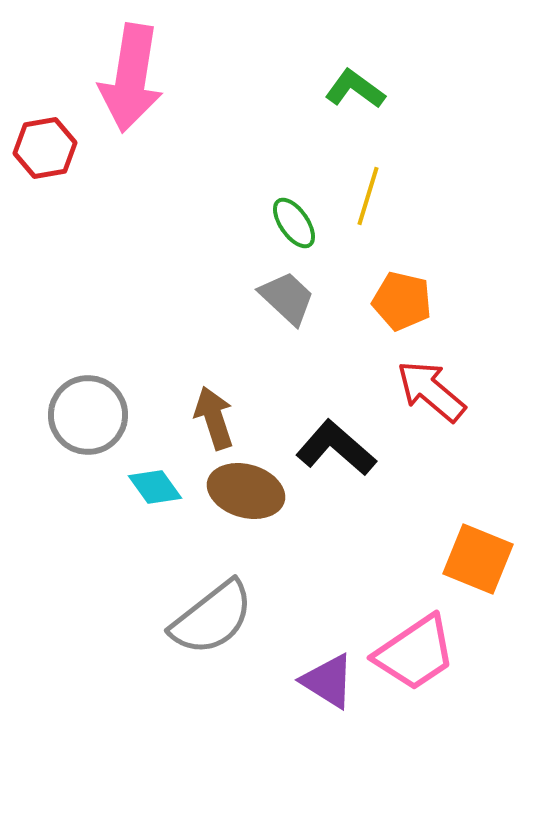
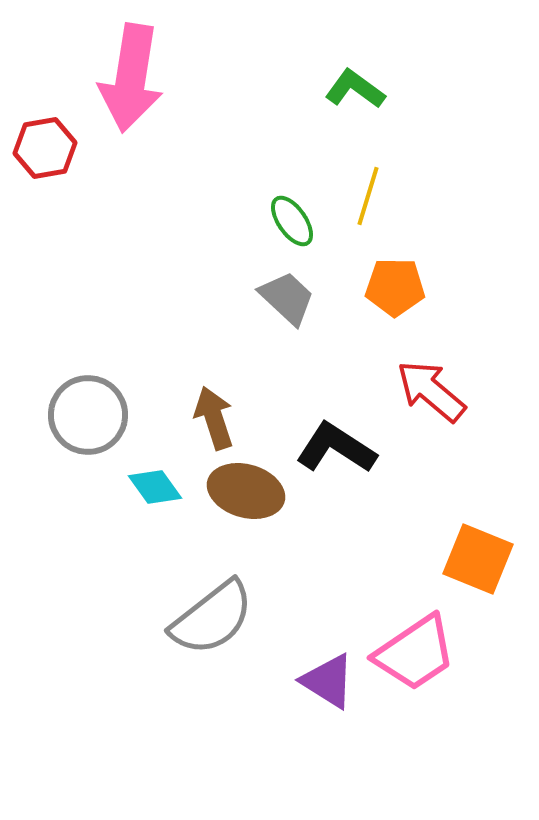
green ellipse: moved 2 px left, 2 px up
orange pentagon: moved 7 px left, 14 px up; rotated 12 degrees counterclockwise
black L-shape: rotated 8 degrees counterclockwise
